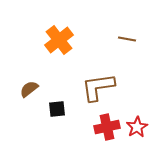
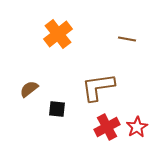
orange cross: moved 1 px left, 6 px up
black square: rotated 12 degrees clockwise
red cross: rotated 15 degrees counterclockwise
